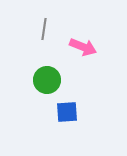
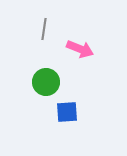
pink arrow: moved 3 px left, 2 px down
green circle: moved 1 px left, 2 px down
